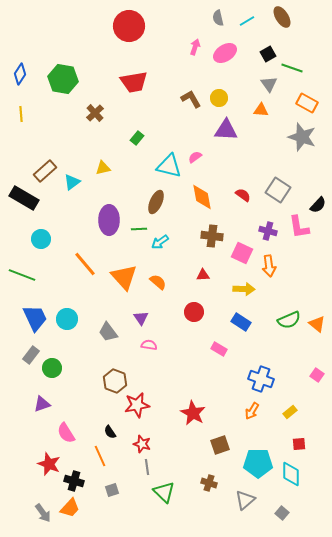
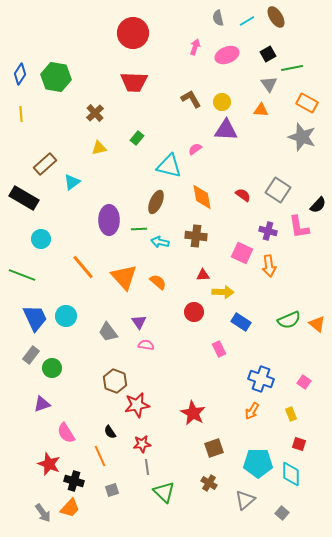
brown ellipse at (282, 17): moved 6 px left
red circle at (129, 26): moved 4 px right, 7 px down
pink ellipse at (225, 53): moved 2 px right, 2 px down; rotated 10 degrees clockwise
green line at (292, 68): rotated 30 degrees counterclockwise
green hexagon at (63, 79): moved 7 px left, 2 px up
red trapezoid at (134, 82): rotated 12 degrees clockwise
yellow circle at (219, 98): moved 3 px right, 4 px down
pink semicircle at (195, 157): moved 8 px up
yellow triangle at (103, 168): moved 4 px left, 20 px up
brown rectangle at (45, 171): moved 7 px up
brown cross at (212, 236): moved 16 px left
cyan arrow at (160, 242): rotated 48 degrees clockwise
orange line at (85, 264): moved 2 px left, 3 px down
yellow arrow at (244, 289): moved 21 px left, 3 px down
purple triangle at (141, 318): moved 2 px left, 4 px down
cyan circle at (67, 319): moved 1 px left, 3 px up
pink semicircle at (149, 345): moved 3 px left
pink rectangle at (219, 349): rotated 35 degrees clockwise
pink square at (317, 375): moved 13 px left, 7 px down
yellow rectangle at (290, 412): moved 1 px right, 2 px down; rotated 72 degrees counterclockwise
red star at (142, 444): rotated 24 degrees counterclockwise
red square at (299, 444): rotated 24 degrees clockwise
brown square at (220, 445): moved 6 px left, 3 px down
brown cross at (209, 483): rotated 14 degrees clockwise
